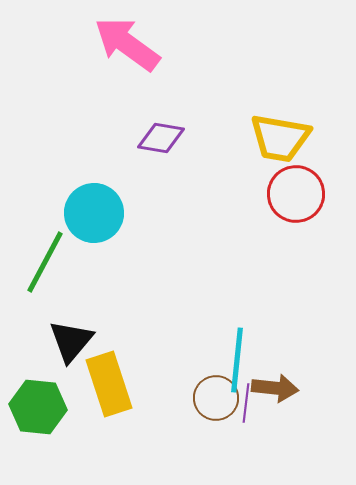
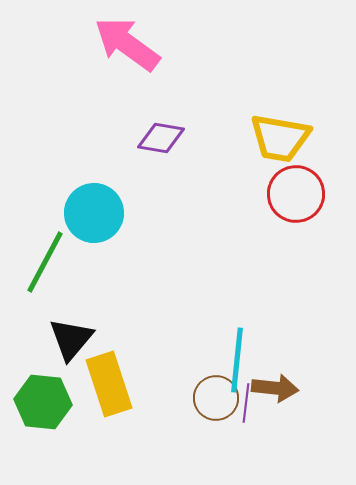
black triangle: moved 2 px up
green hexagon: moved 5 px right, 5 px up
